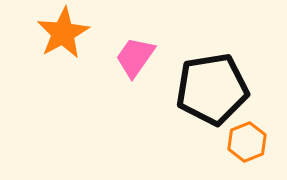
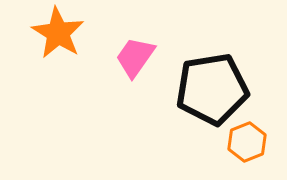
orange star: moved 5 px left; rotated 12 degrees counterclockwise
